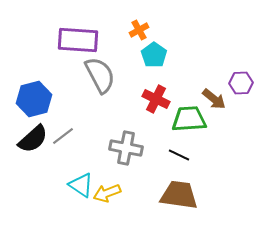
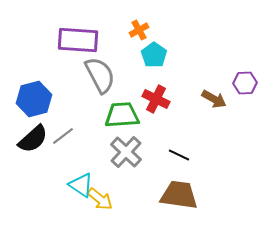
purple hexagon: moved 4 px right
brown arrow: rotated 10 degrees counterclockwise
green trapezoid: moved 67 px left, 4 px up
gray cross: moved 4 px down; rotated 32 degrees clockwise
yellow arrow: moved 7 px left, 6 px down; rotated 120 degrees counterclockwise
